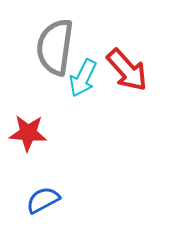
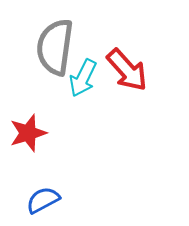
red star: rotated 21 degrees counterclockwise
